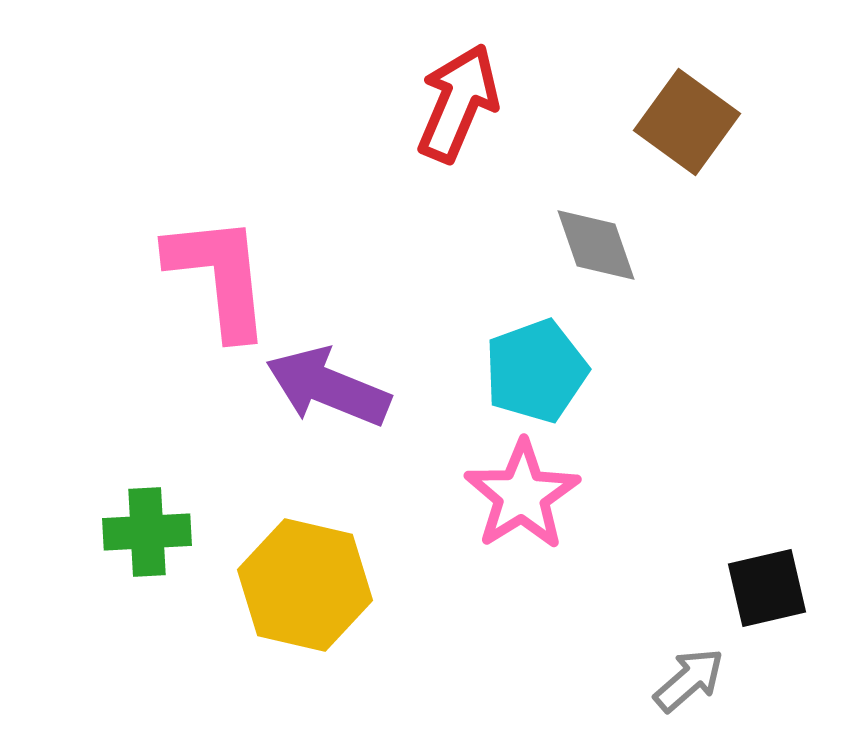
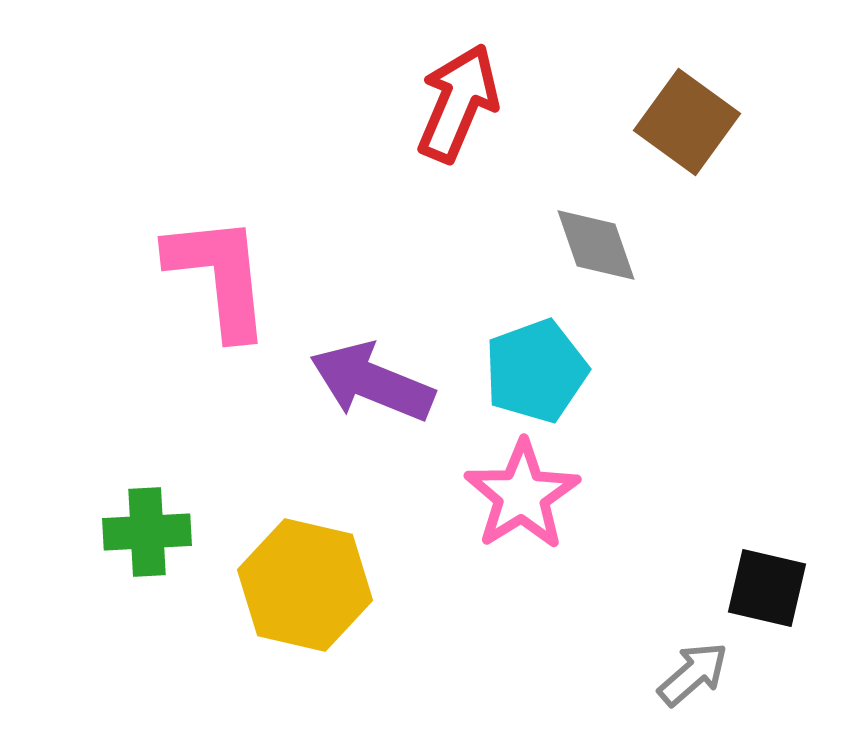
purple arrow: moved 44 px right, 5 px up
black square: rotated 26 degrees clockwise
gray arrow: moved 4 px right, 6 px up
